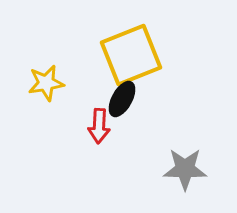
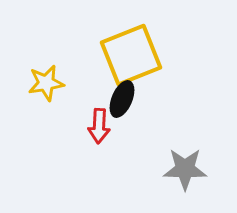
black ellipse: rotated 6 degrees counterclockwise
